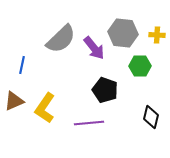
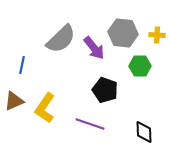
black diamond: moved 7 px left, 15 px down; rotated 15 degrees counterclockwise
purple line: moved 1 px right, 1 px down; rotated 24 degrees clockwise
